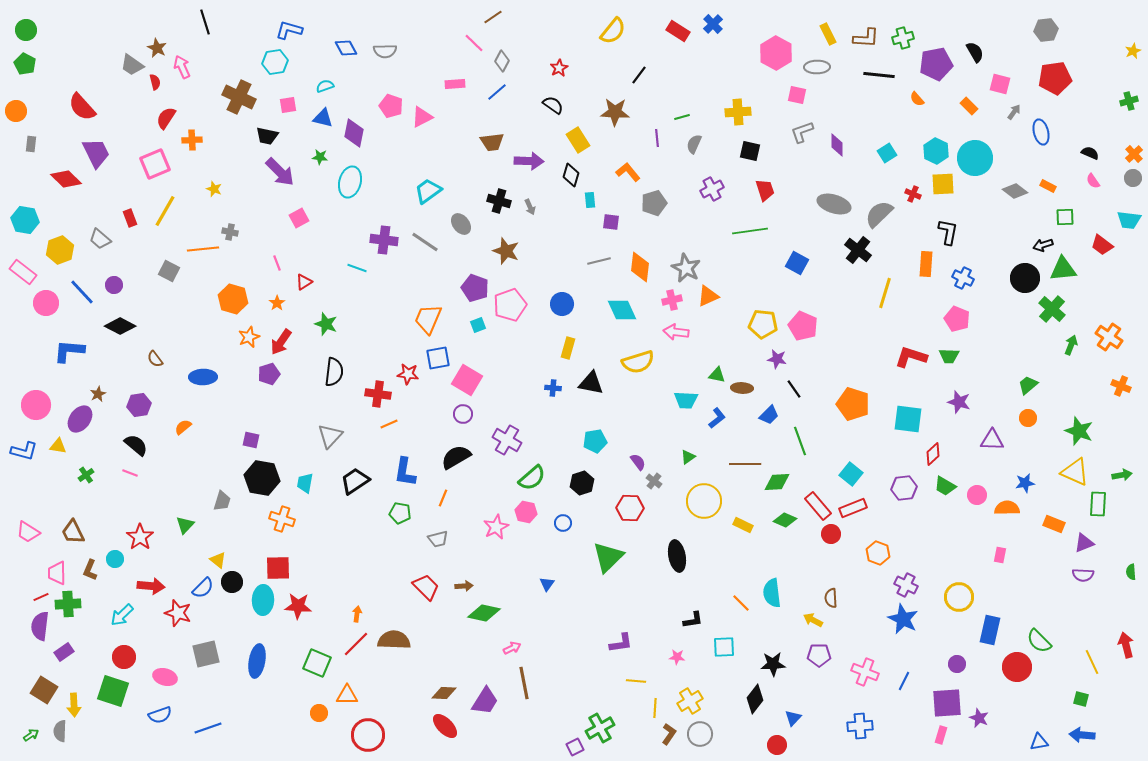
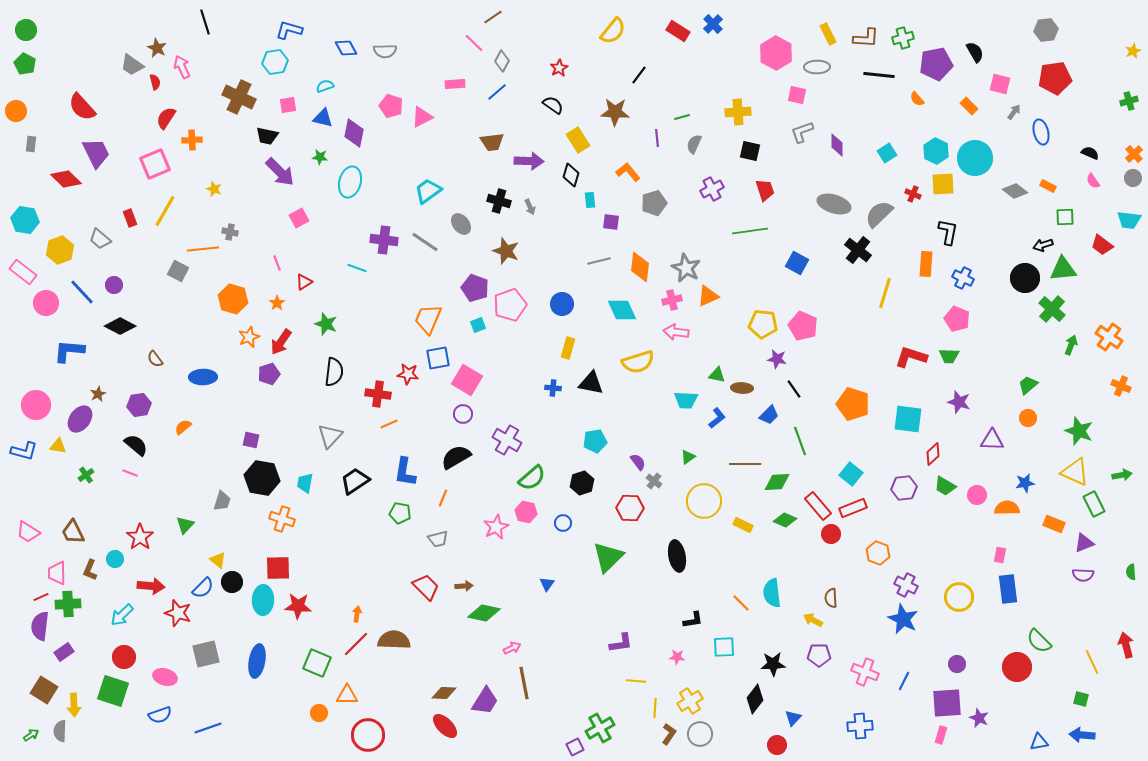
gray square at (169, 271): moved 9 px right
green rectangle at (1098, 504): moved 4 px left; rotated 30 degrees counterclockwise
blue rectangle at (990, 630): moved 18 px right, 41 px up; rotated 20 degrees counterclockwise
